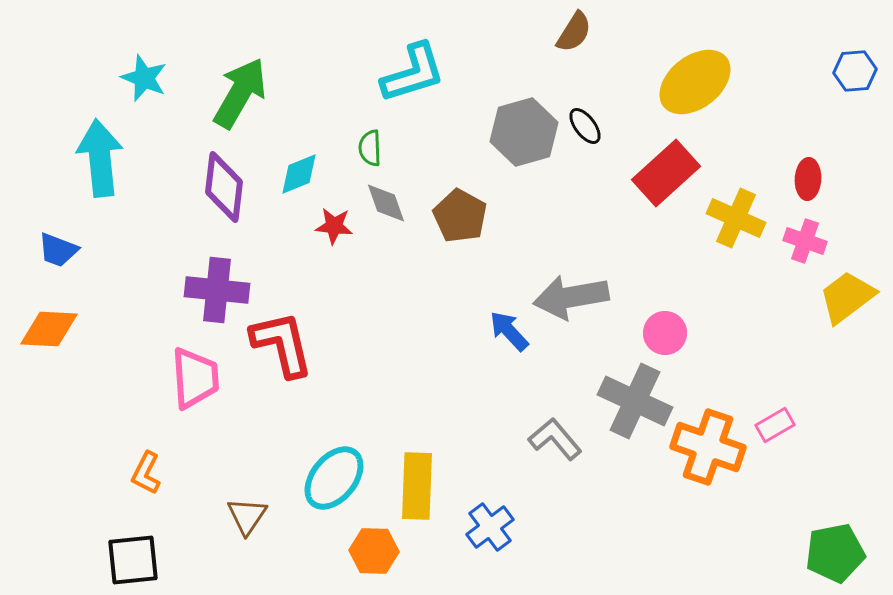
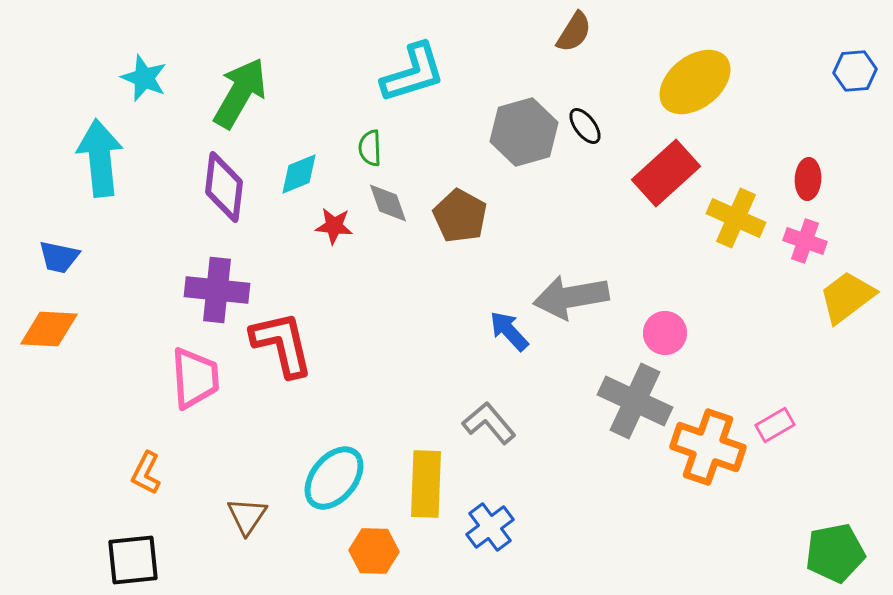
gray diamond: moved 2 px right
blue trapezoid: moved 1 px right, 7 px down; rotated 9 degrees counterclockwise
gray L-shape: moved 66 px left, 16 px up
yellow rectangle: moved 9 px right, 2 px up
